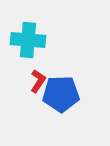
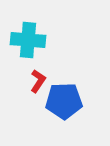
blue pentagon: moved 3 px right, 7 px down
